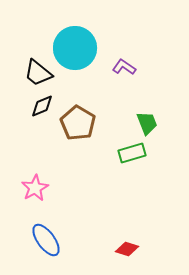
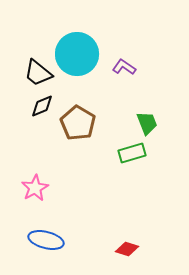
cyan circle: moved 2 px right, 6 px down
blue ellipse: rotated 40 degrees counterclockwise
